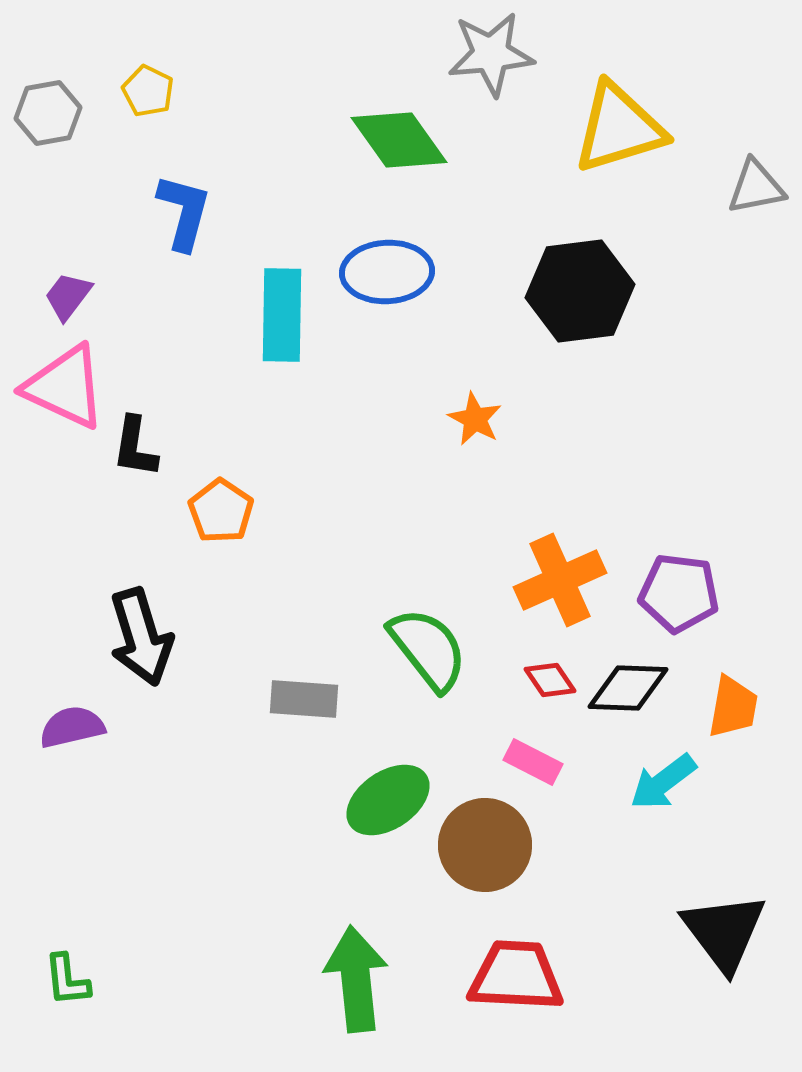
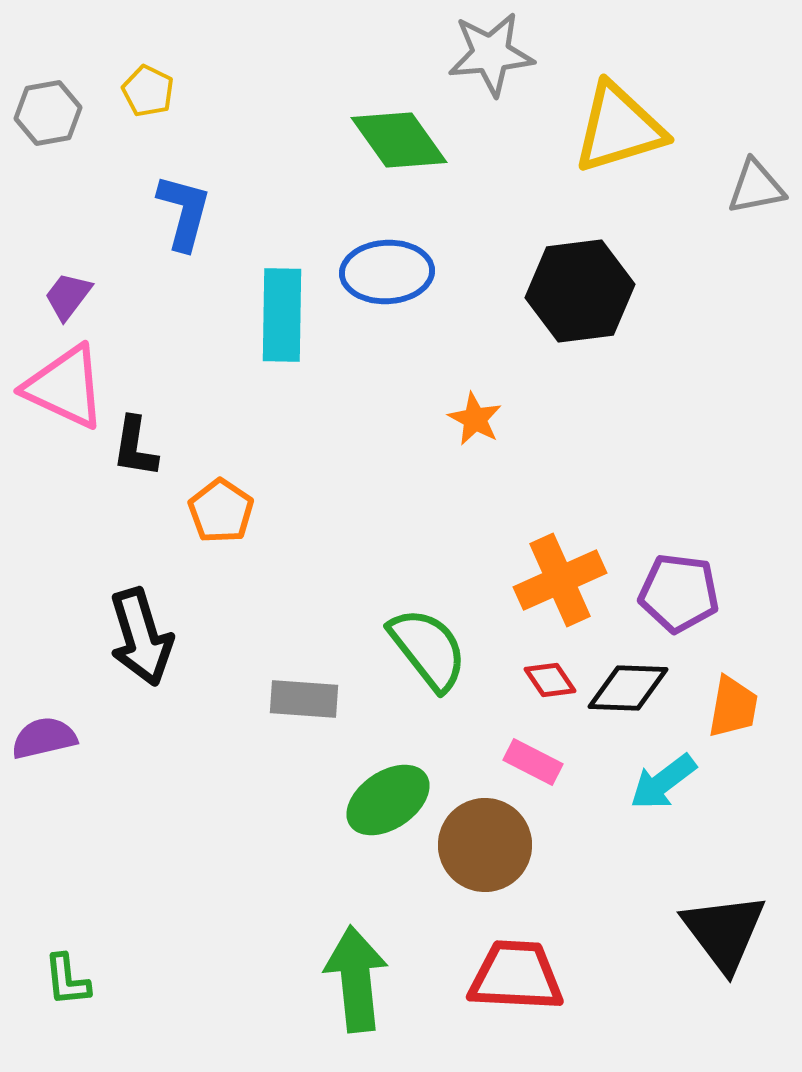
purple semicircle: moved 28 px left, 11 px down
